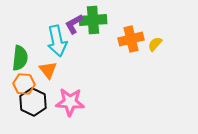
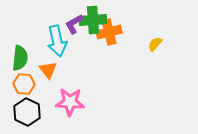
orange cross: moved 22 px left, 7 px up
black hexagon: moved 6 px left, 10 px down
